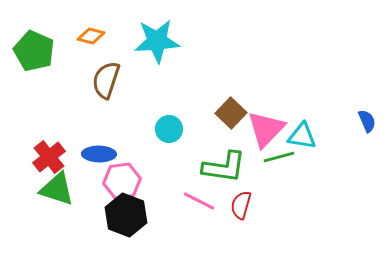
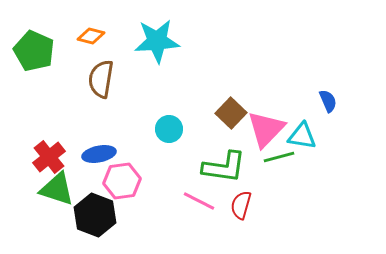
brown semicircle: moved 5 px left, 1 px up; rotated 9 degrees counterclockwise
blue semicircle: moved 39 px left, 20 px up
blue ellipse: rotated 12 degrees counterclockwise
black hexagon: moved 31 px left
